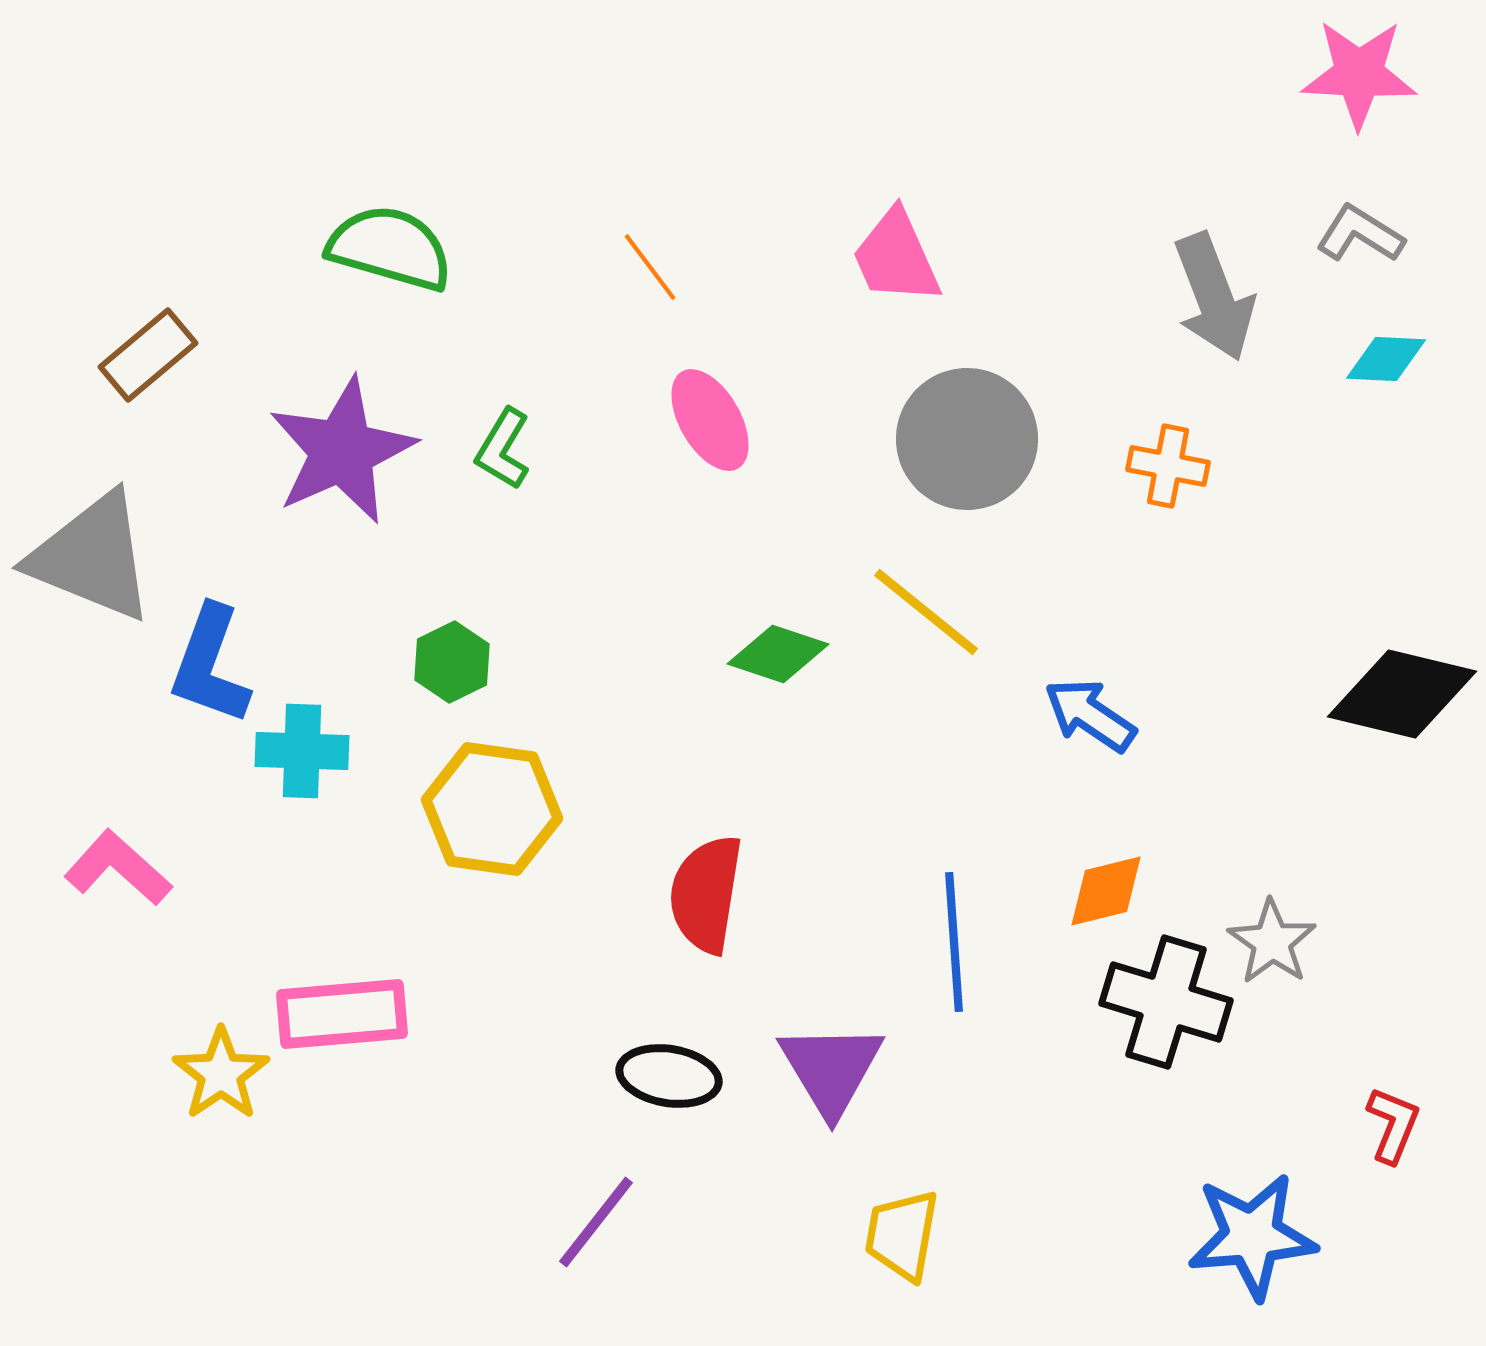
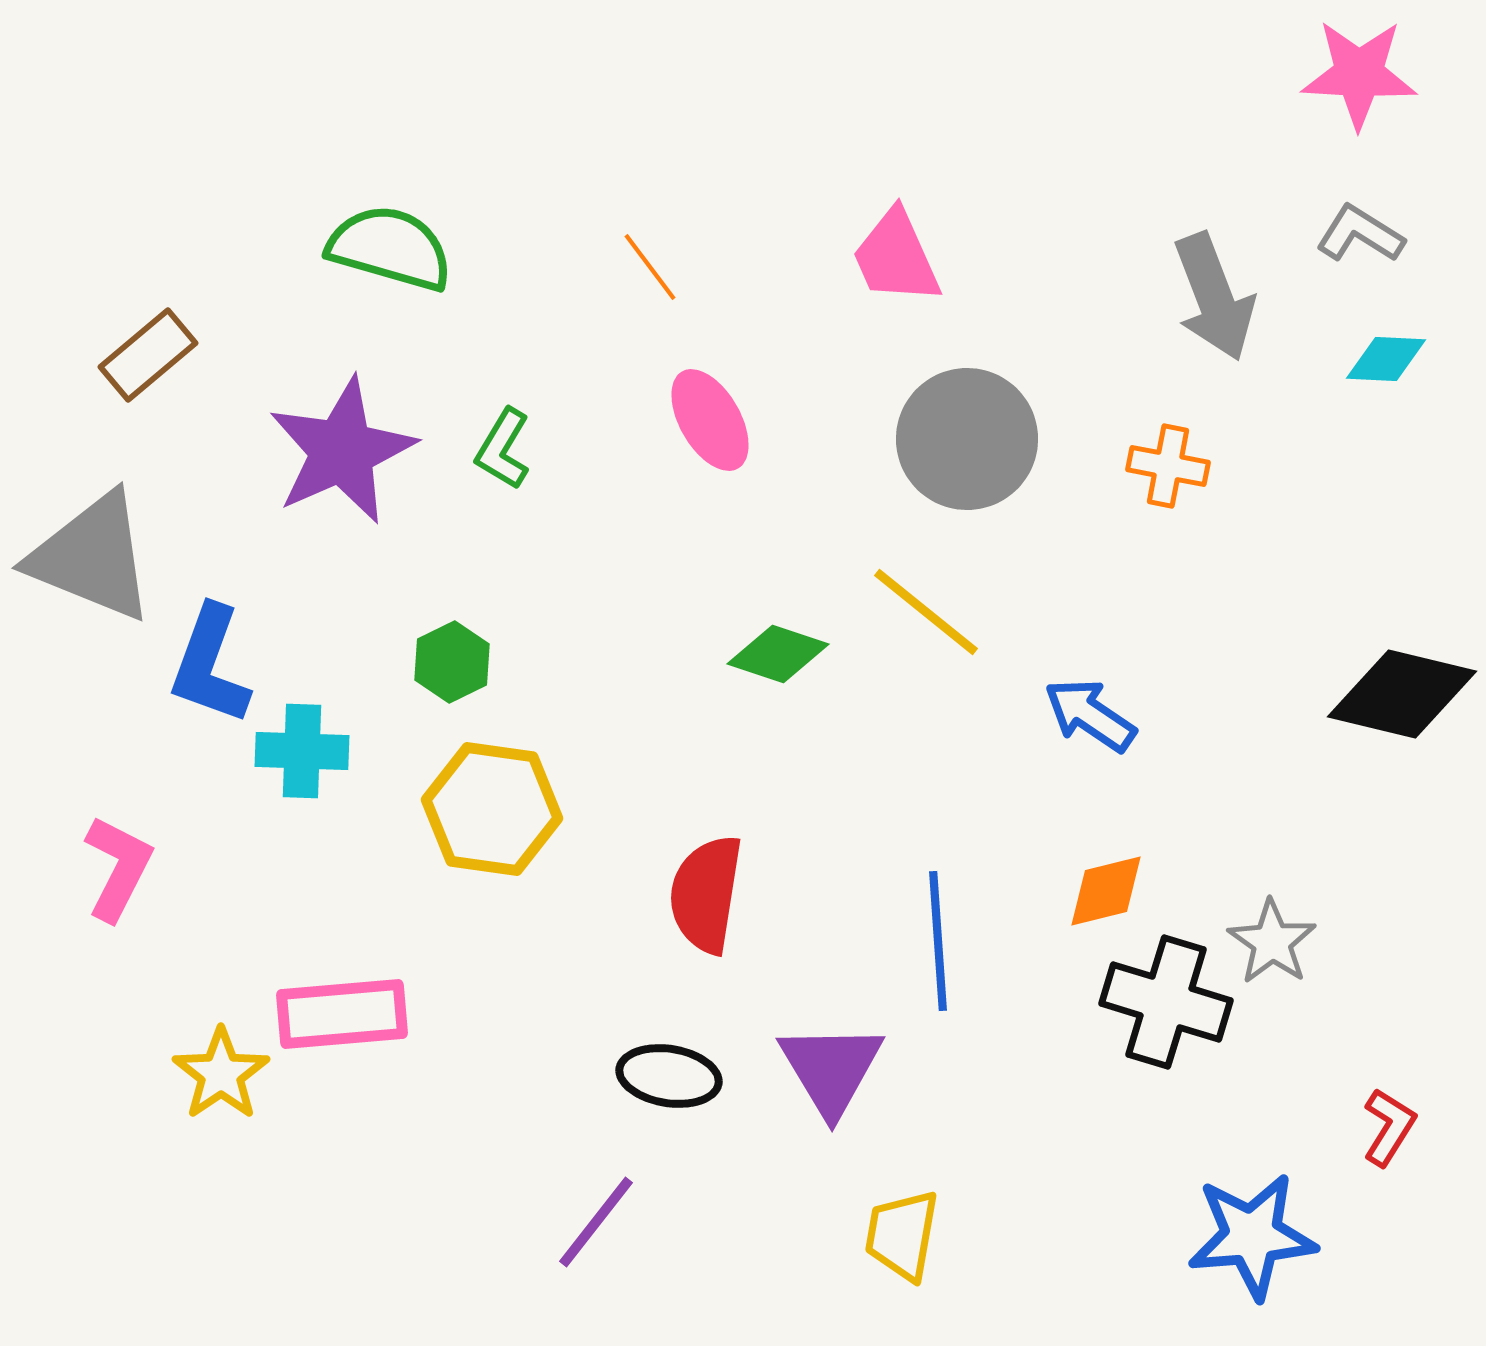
pink L-shape: rotated 75 degrees clockwise
blue line: moved 16 px left, 1 px up
red L-shape: moved 4 px left, 2 px down; rotated 10 degrees clockwise
